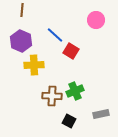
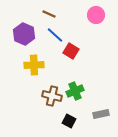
brown line: moved 27 px right, 4 px down; rotated 72 degrees counterclockwise
pink circle: moved 5 px up
purple hexagon: moved 3 px right, 7 px up
brown cross: rotated 12 degrees clockwise
